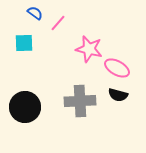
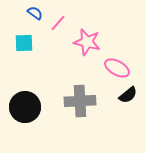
pink star: moved 2 px left, 7 px up
black semicircle: moved 10 px right; rotated 54 degrees counterclockwise
